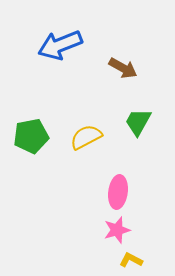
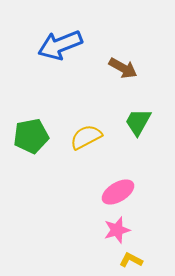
pink ellipse: rotated 52 degrees clockwise
